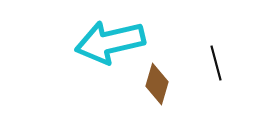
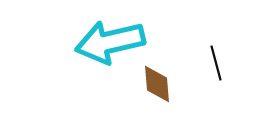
brown diamond: rotated 21 degrees counterclockwise
